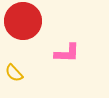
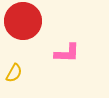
yellow semicircle: rotated 108 degrees counterclockwise
